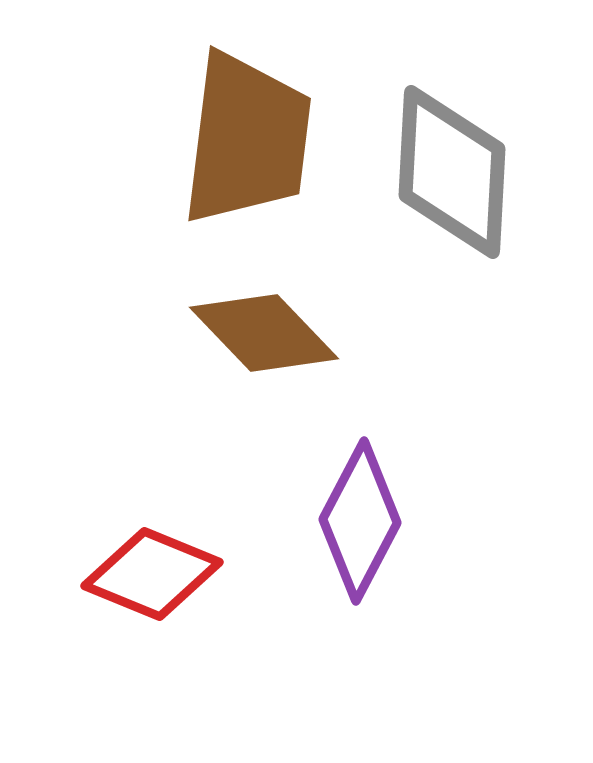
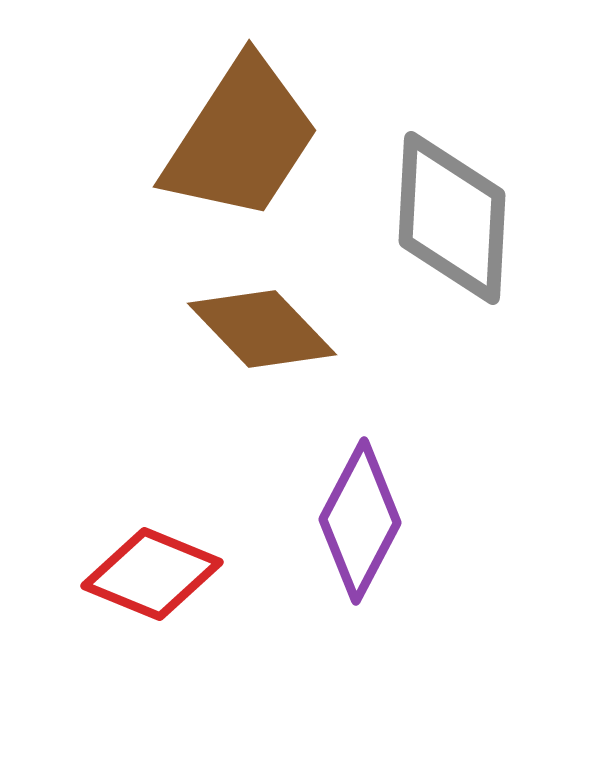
brown trapezoid: moved 6 px left; rotated 26 degrees clockwise
gray diamond: moved 46 px down
brown diamond: moved 2 px left, 4 px up
